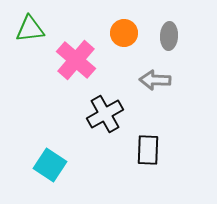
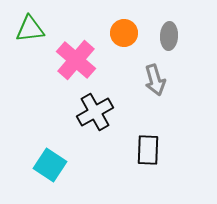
gray arrow: rotated 108 degrees counterclockwise
black cross: moved 10 px left, 2 px up
